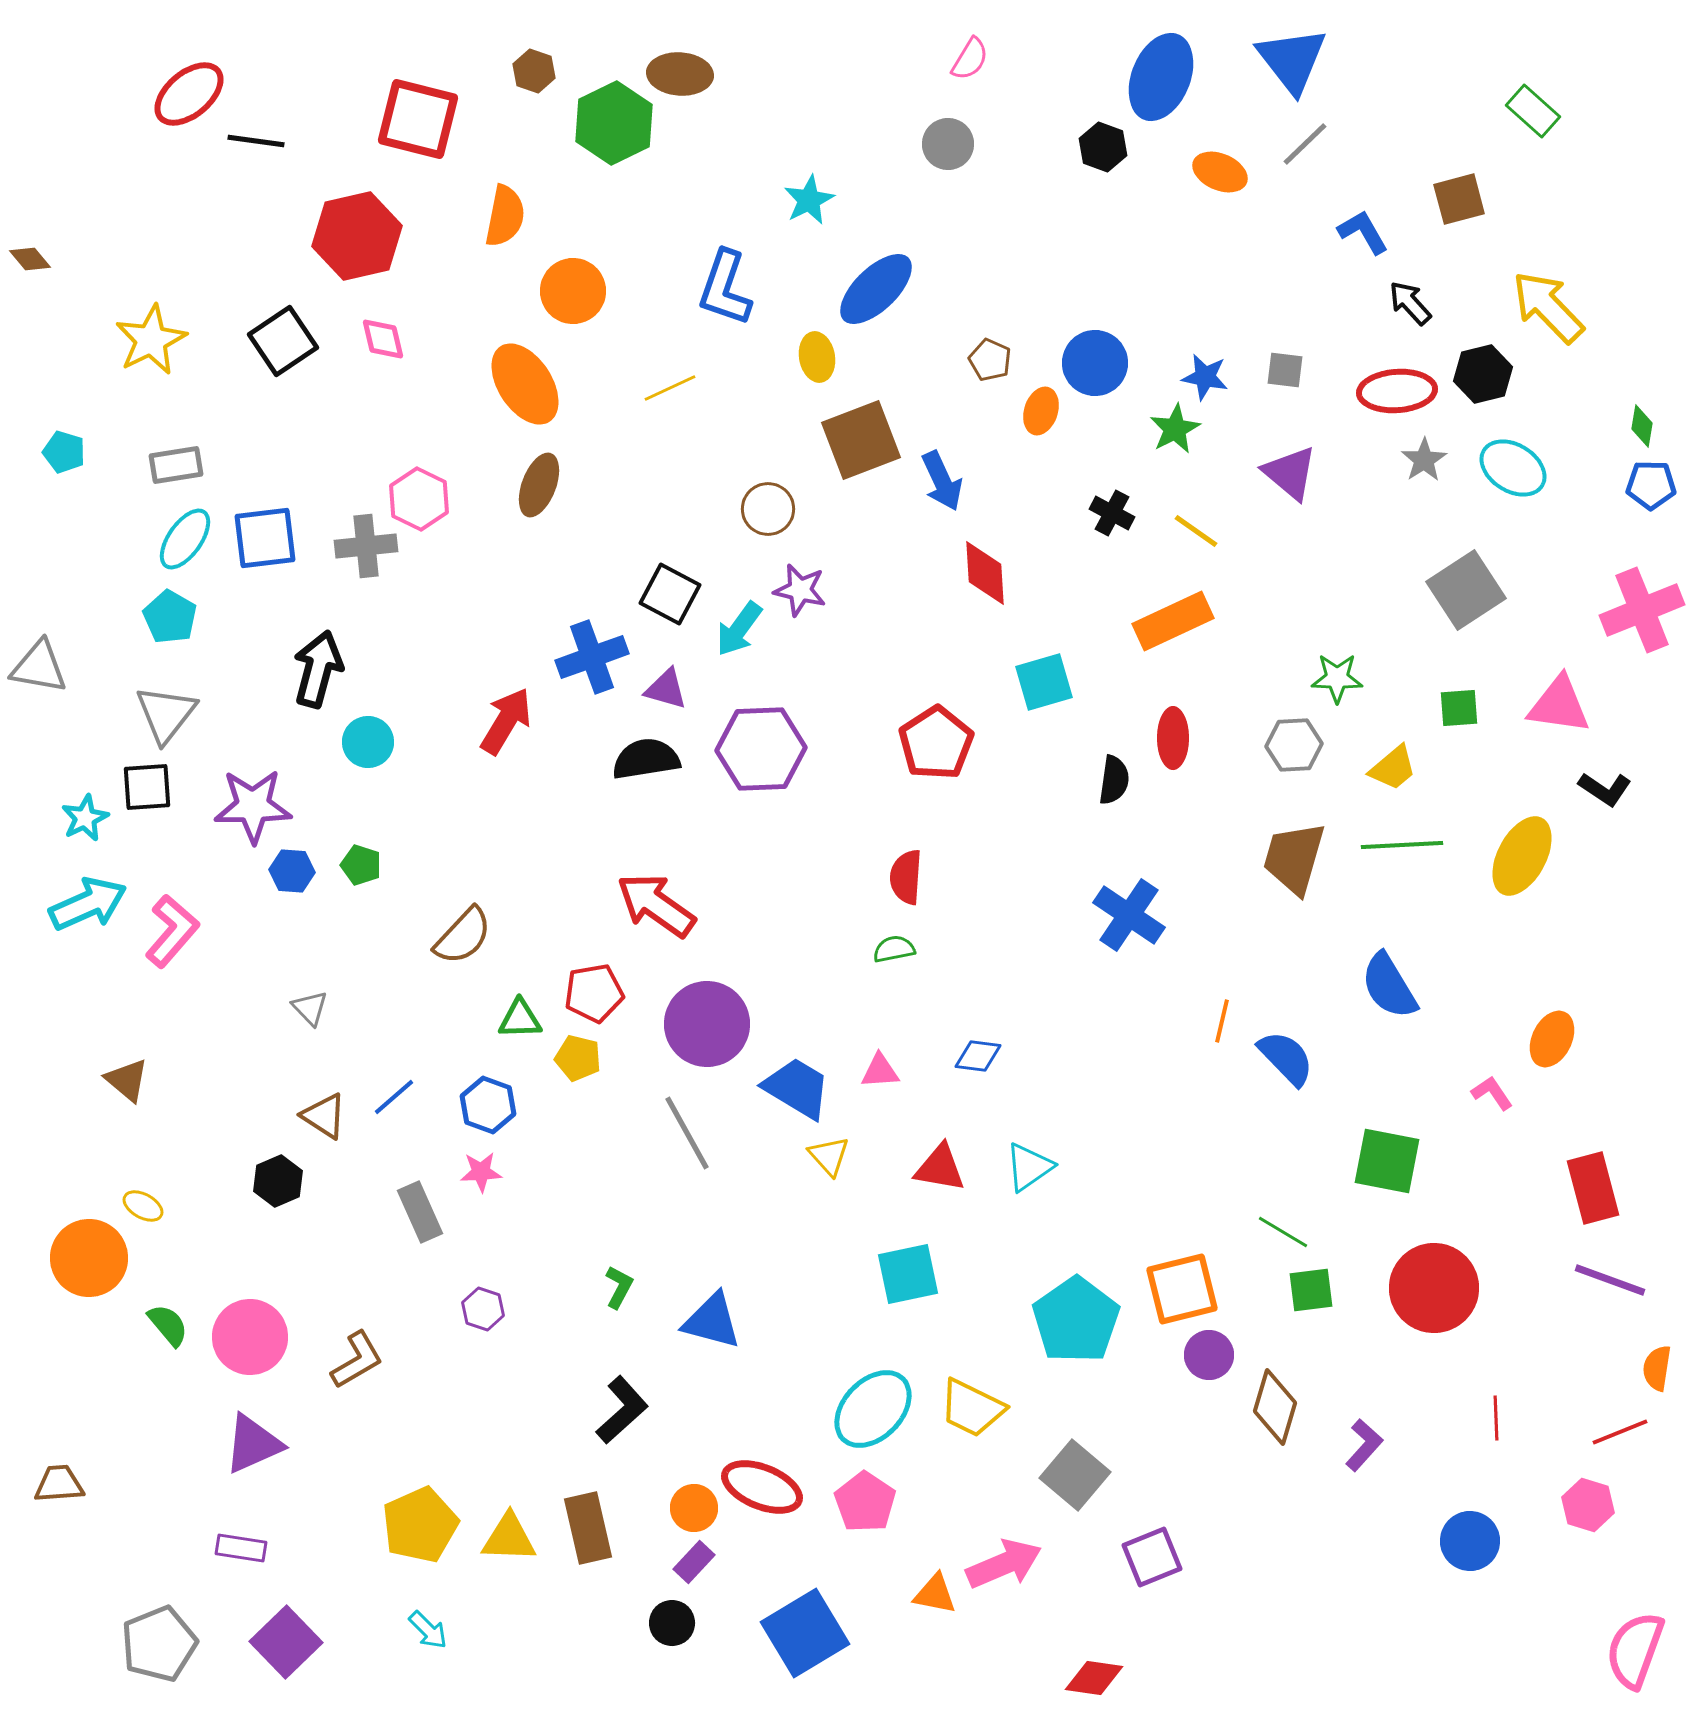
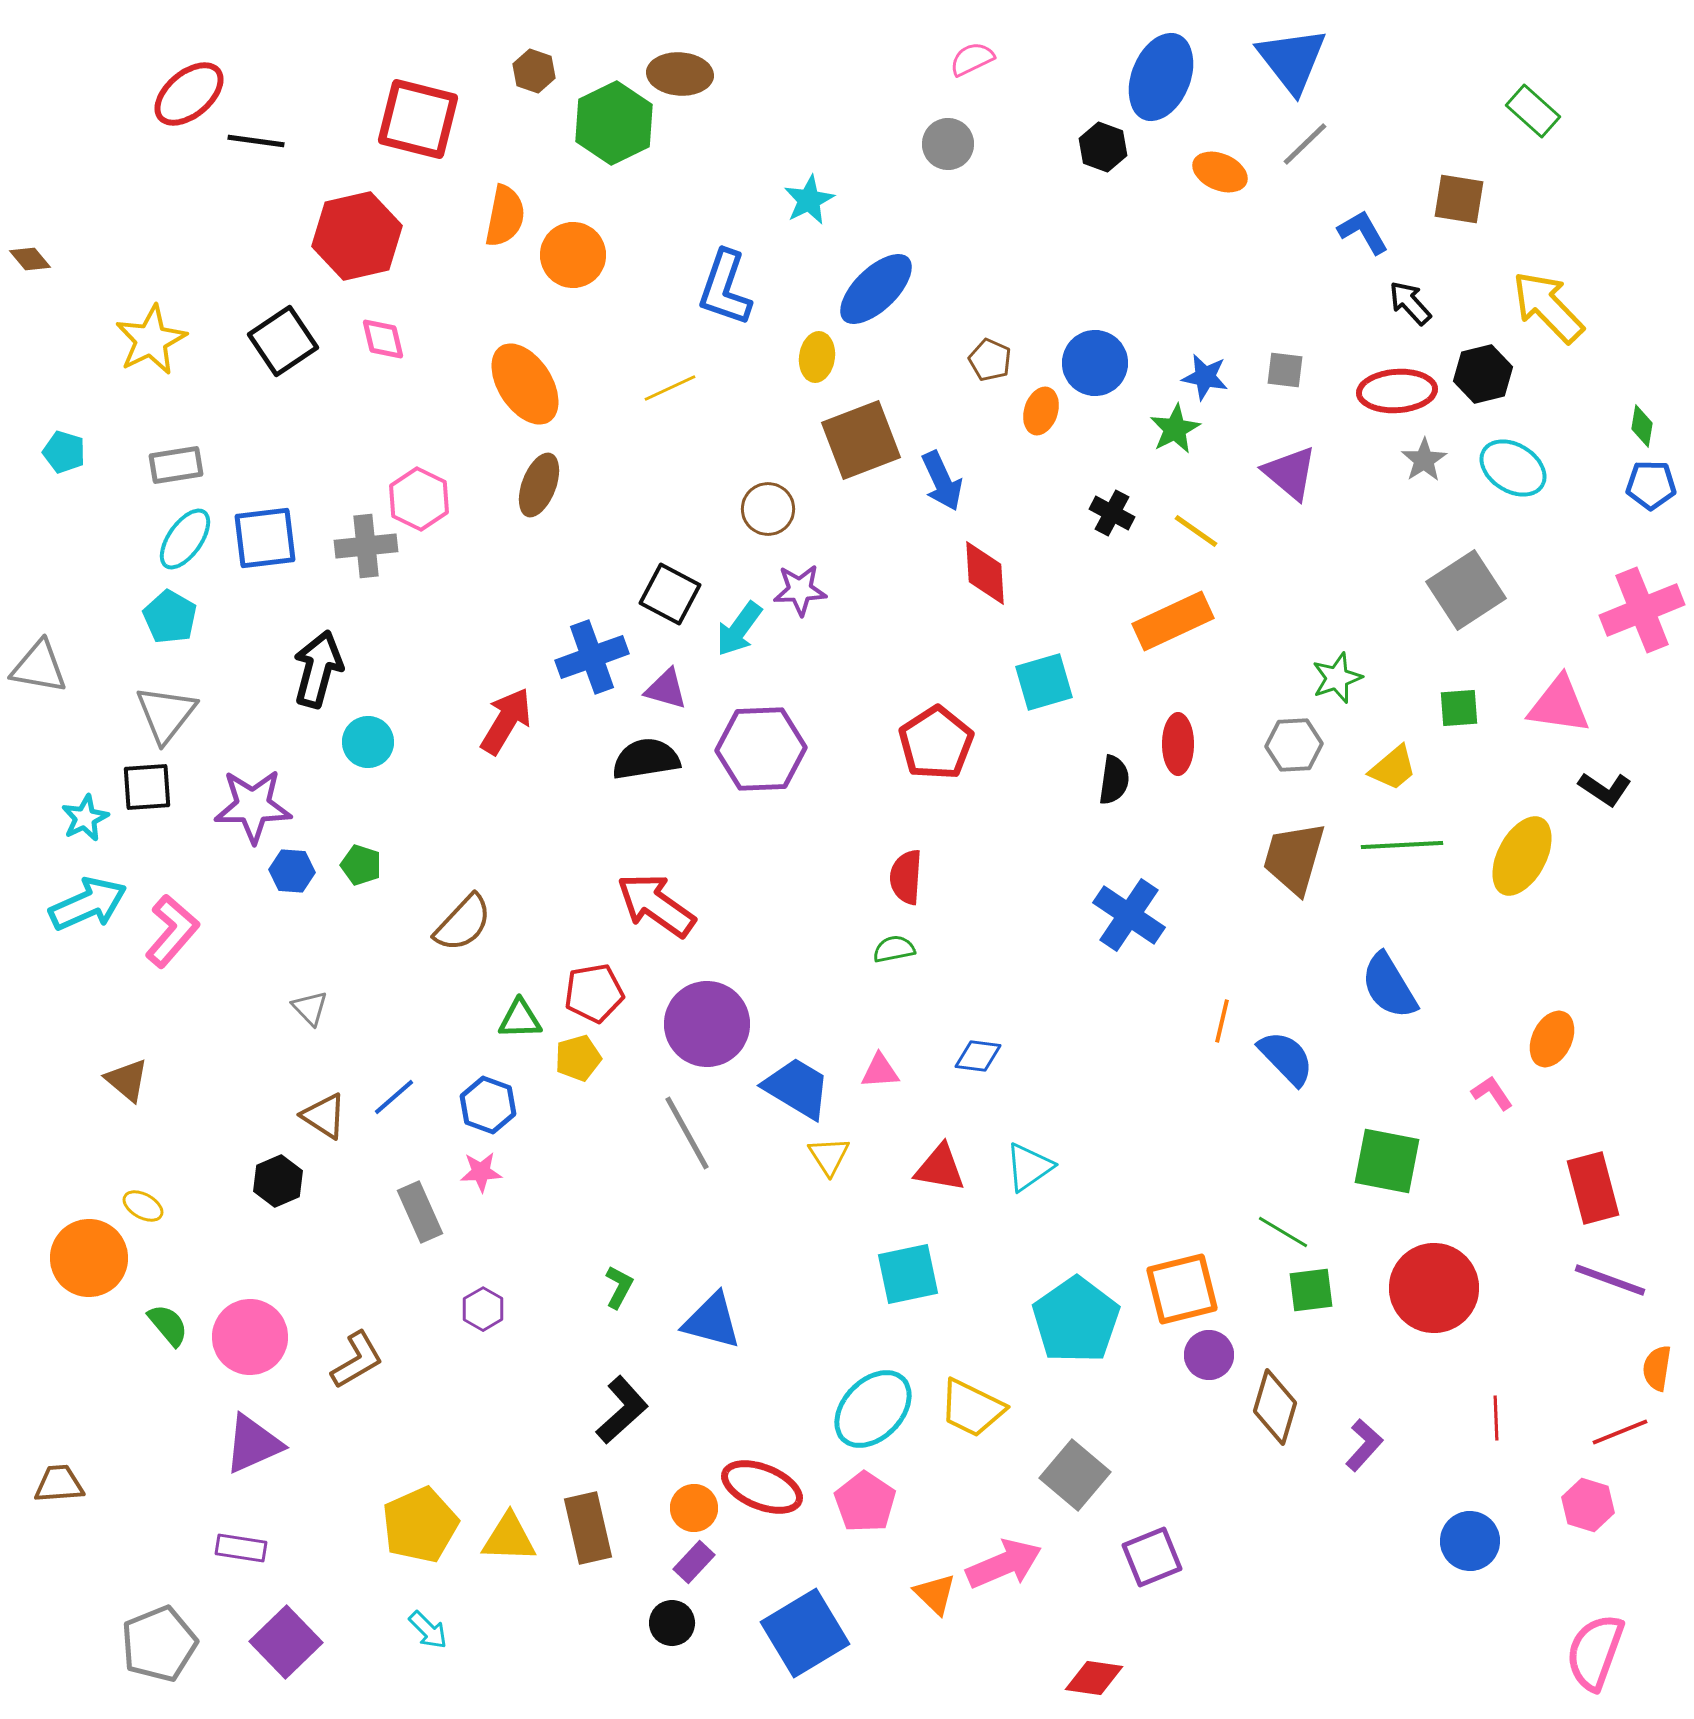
pink semicircle at (970, 59): moved 2 px right; rotated 147 degrees counterclockwise
brown square at (1459, 199): rotated 24 degrees clockwise
orange circle at (573, 291): moved 36 px up
yellow ellipse at (817, 357): rotated 18 degrees clockwise
purple star at (800, 590): rotated 16 degrees counterclockwise
green star at (1337, 678): rotated 21 degrees counterclockwise
red ellipse at (1173, 738): moved 5 px right, 6 px down
brown semicircle at (463, 936): moved 13 px up
yellow pentagon at (578, 1058): rotated 30 degrees counterclockwise
yellow triangle at (829, 1156): rotated 9 degrees clockwise
purple hexagon at (483, 1309): rotated 12 degrees clockwise
orange triangle at (935, 1594): rotated 33 degrees clockwise
pink semicircle at (1635, 1650): moved 40 px left, 2 px down
